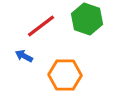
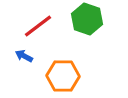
red line: moved 3 px left
orange hexagon: moved 2 px left, 1 px down
